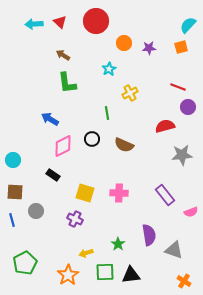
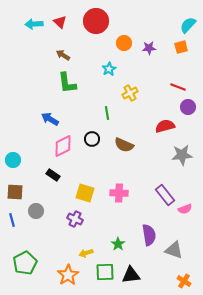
pink semicircle: moved 6 px left, 3 px up
